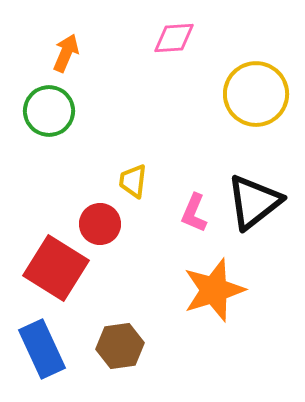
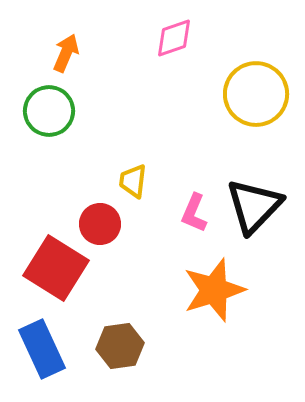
pink diamond: rotated 15 degrees counterclockwise
black triangle: moved 4 px down; rotated 8 degrees counterclockwise
